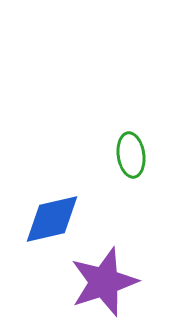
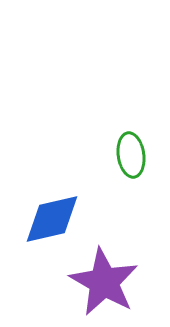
purple star: rotated 24 degrees counterclockwise
